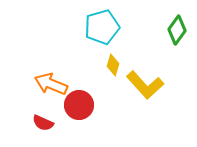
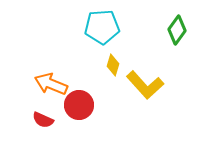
cyan pentagon: rotated 12 degrees clockwise
red semicircle: moved 3 px up
